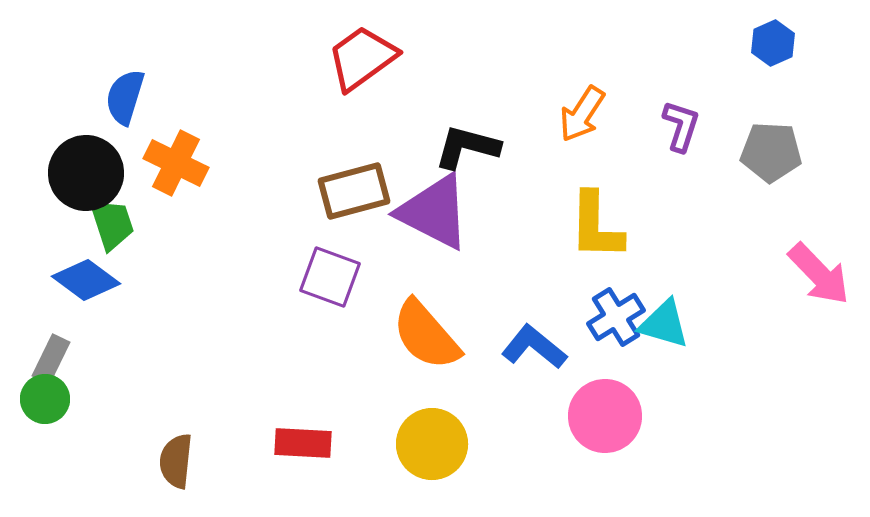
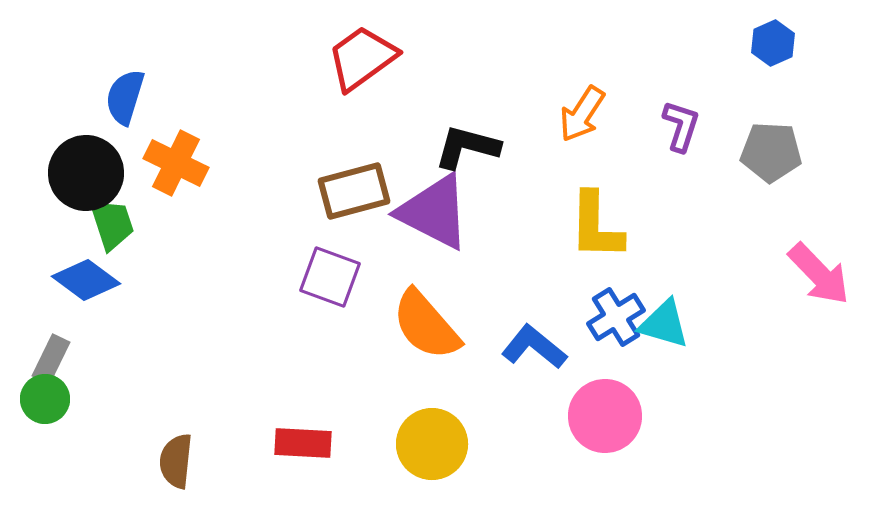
orange semicircle: moved 10 px up
